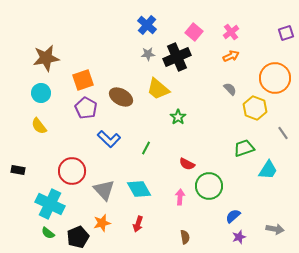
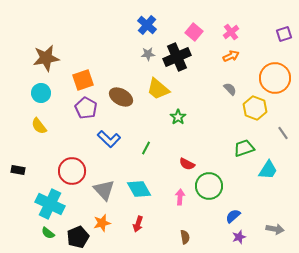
purple square: moved 2 px left, 1 px down
